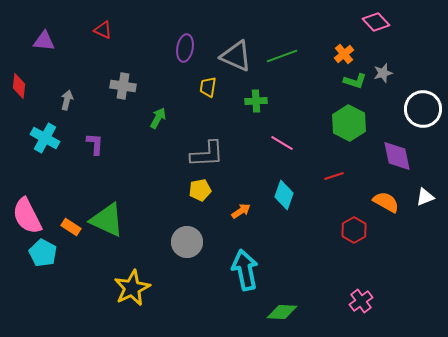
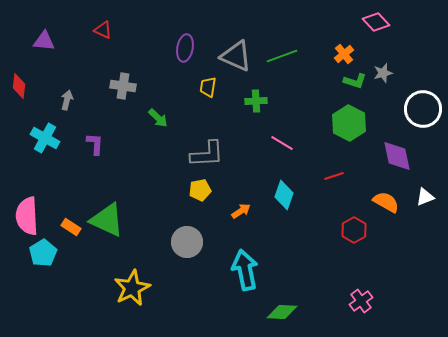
green arrow: rotated 105 degrees clockwise
pink semicircle: rotated 24 degrees clockwise
cyan pentagon: rotated 12 degrees clockwise
